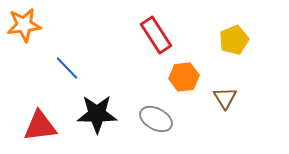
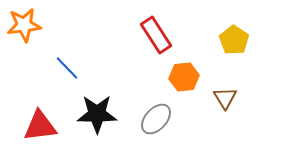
yellow pentagon: rotated 16 degrees counterclockwise
gray ellipse: rotated 76 degrees counterclockwise
